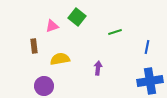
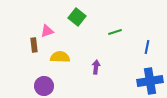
pink triangle: moved 5 px left, 5 px down
brown rectangle: moved 1 px up
yellow semicircle: moved 2 px up; rotated 12 degrees clockwise
purple arrow: moved 2 px left, 1 px up
